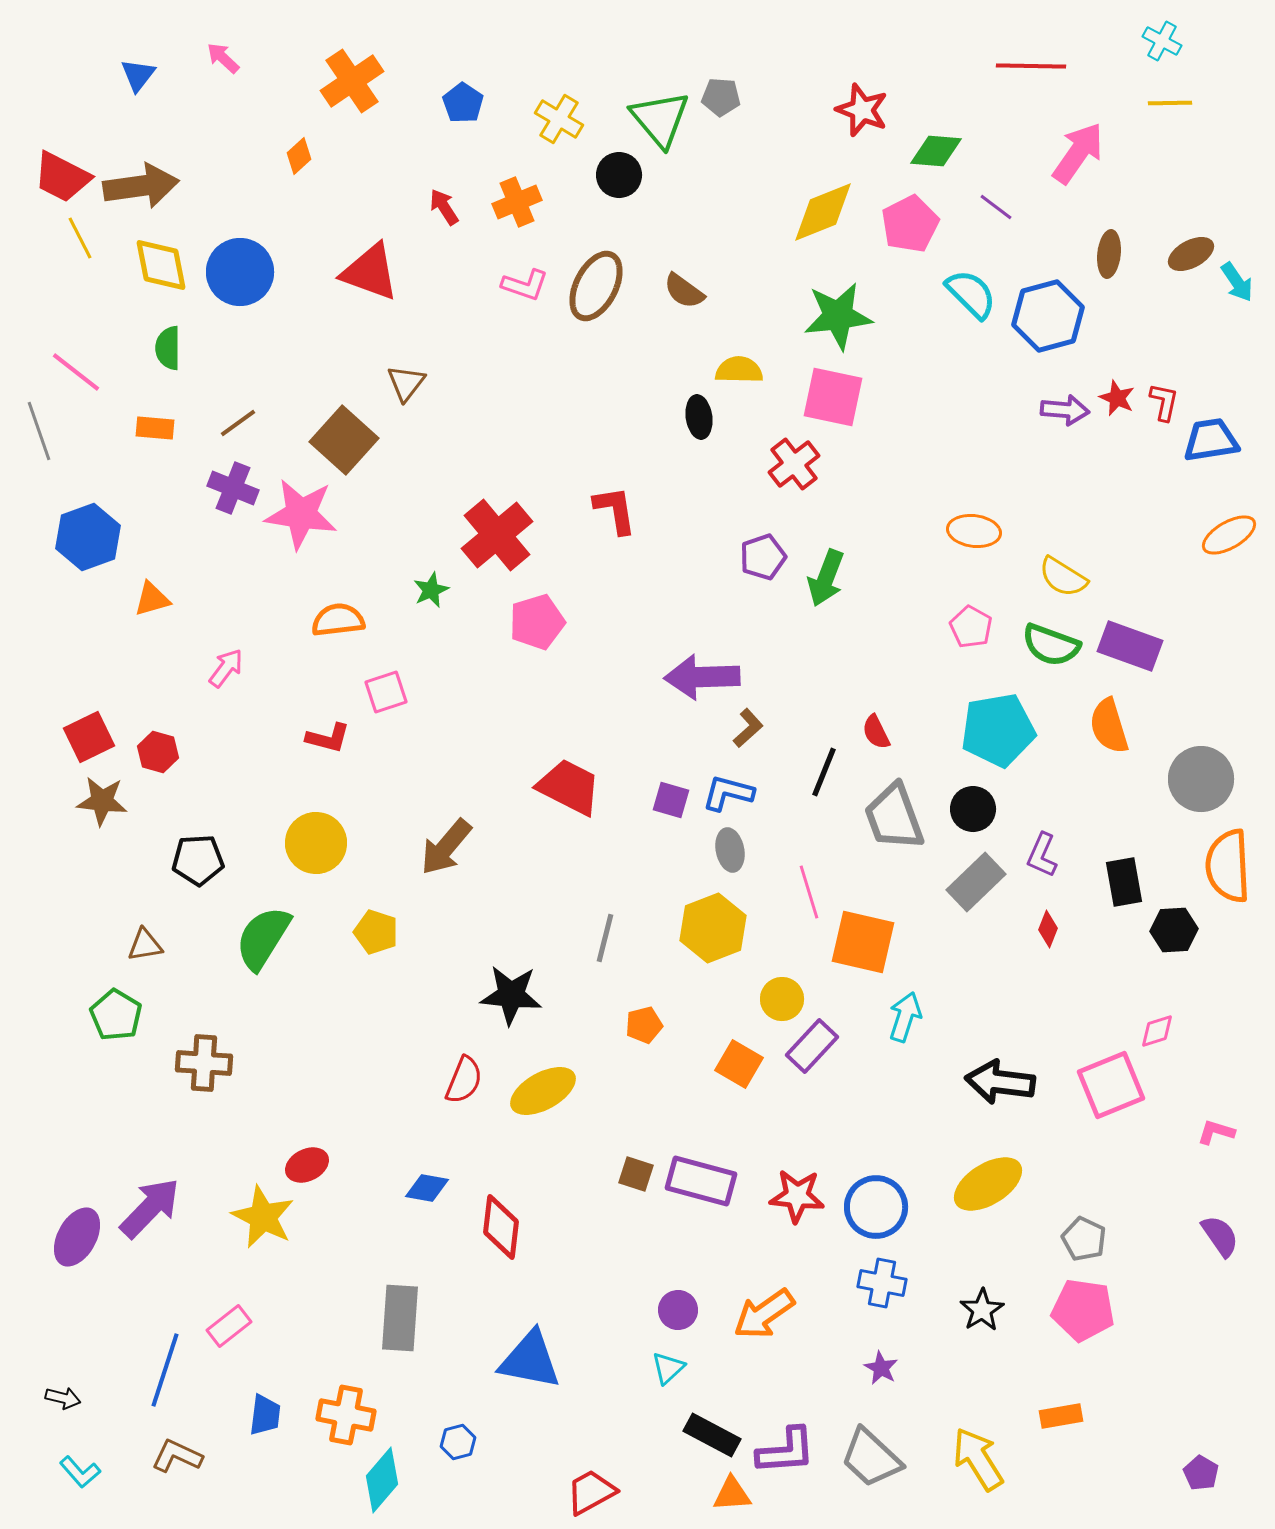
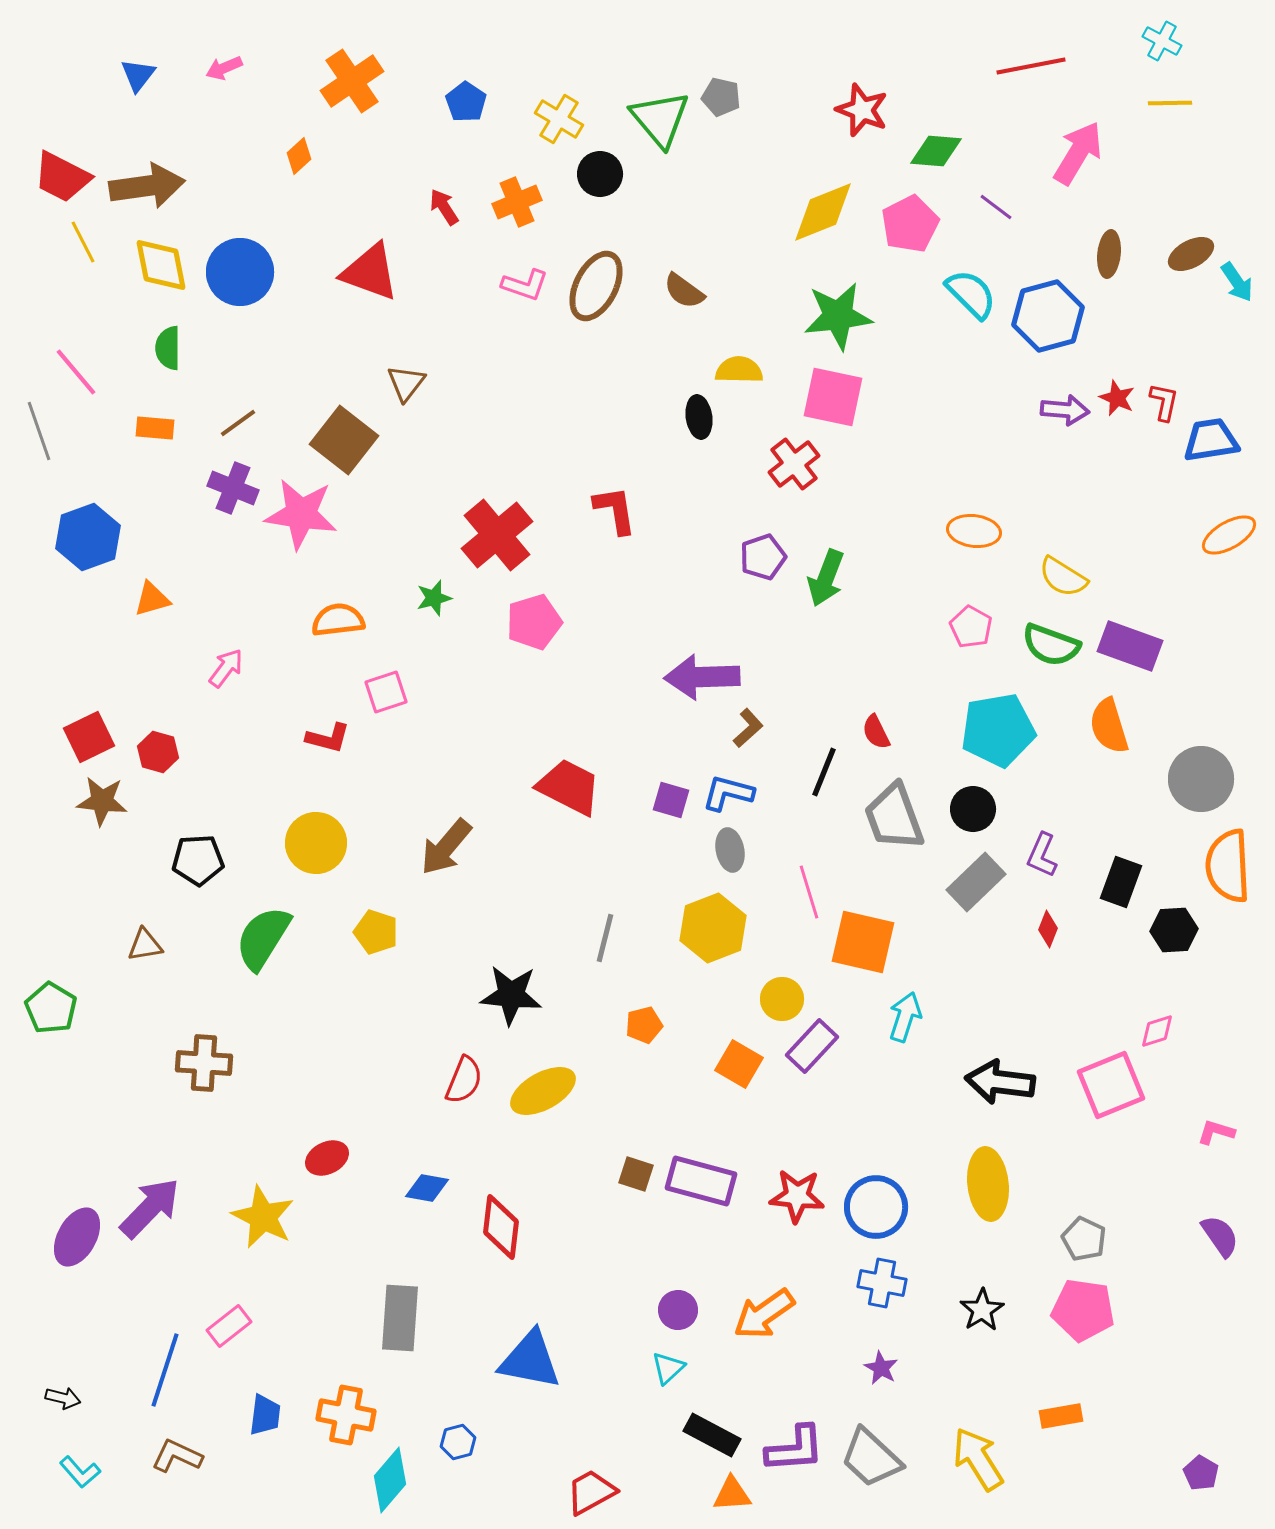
pink arrow at (223, 58): moved 1 px right, 10 px down; rotated 66 degrees counterclockwise
red line at (1031, 66): rotated 12 degrees counterclockwise
gray pentagon at (721, 97): rotated 9 degrees clockwise
blue pentagon at (463, 103): moved 3 px right, 1 px up
pink arrow at (1078, 153): rotated 4 degrees counterclockwise
black circle at (619, 175): moved 19 px left, 1 px up
brown arrow at (141, 186): moved 6 px right
yellow line at (80, 238): moved 3 px right, 4 px down
pink line at (76, 372): rotated 12 degrees clockwise
brown square at (344, 440): rotated 4 degrees counterclockwise
green star at (431, 590): moved 3 px right, 8 px down; rotated 9 degrees clockwise
pink pentagon at (537, 622): moved 3 px left
black rectangle at (1124, 882): moved 3 px left; rotated 30 degrees clockwise
green pentagon at (116, 1015): moved 65 px left, 7 px up
red ellipse at (307, 1165): moved 20 px right, 7 px up
yellow ellipse at (988, 1184): rotated 64 degrees counterclockwise
purple L-shape at (786, 1451): moved 9 px right, 2 px up
cyan diamond at (382, 1480): moved 8 px right
